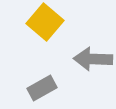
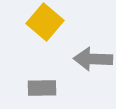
gray rectangle: rotated 28 degrees clockwise
